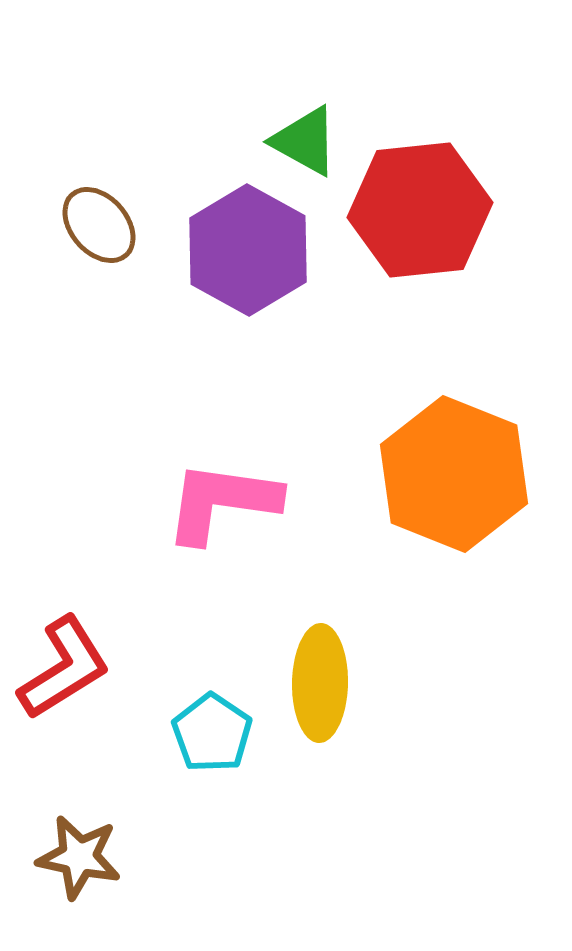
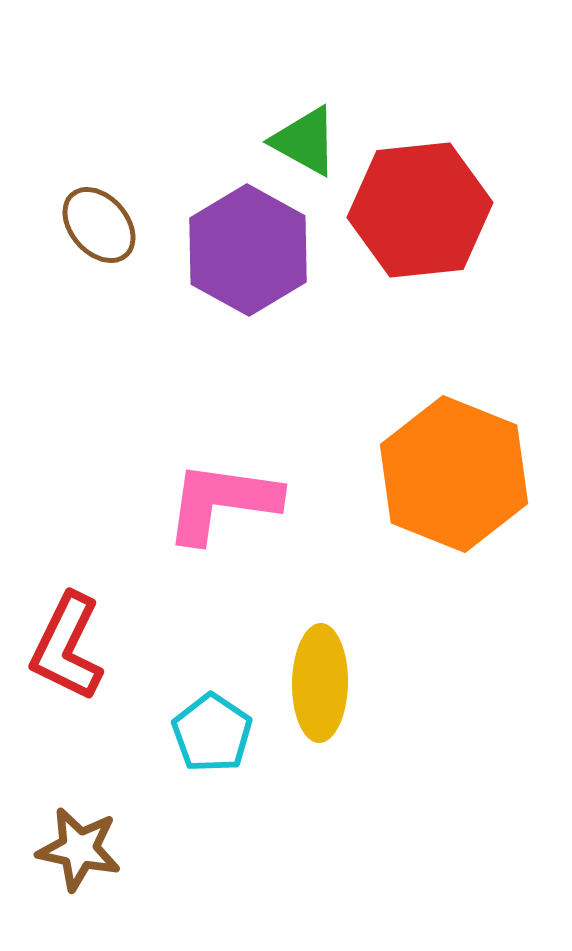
red L-shape: moved 3 px right, 21 px up; rotated 148 degrees clockwise
brown star: moved 8 px up
